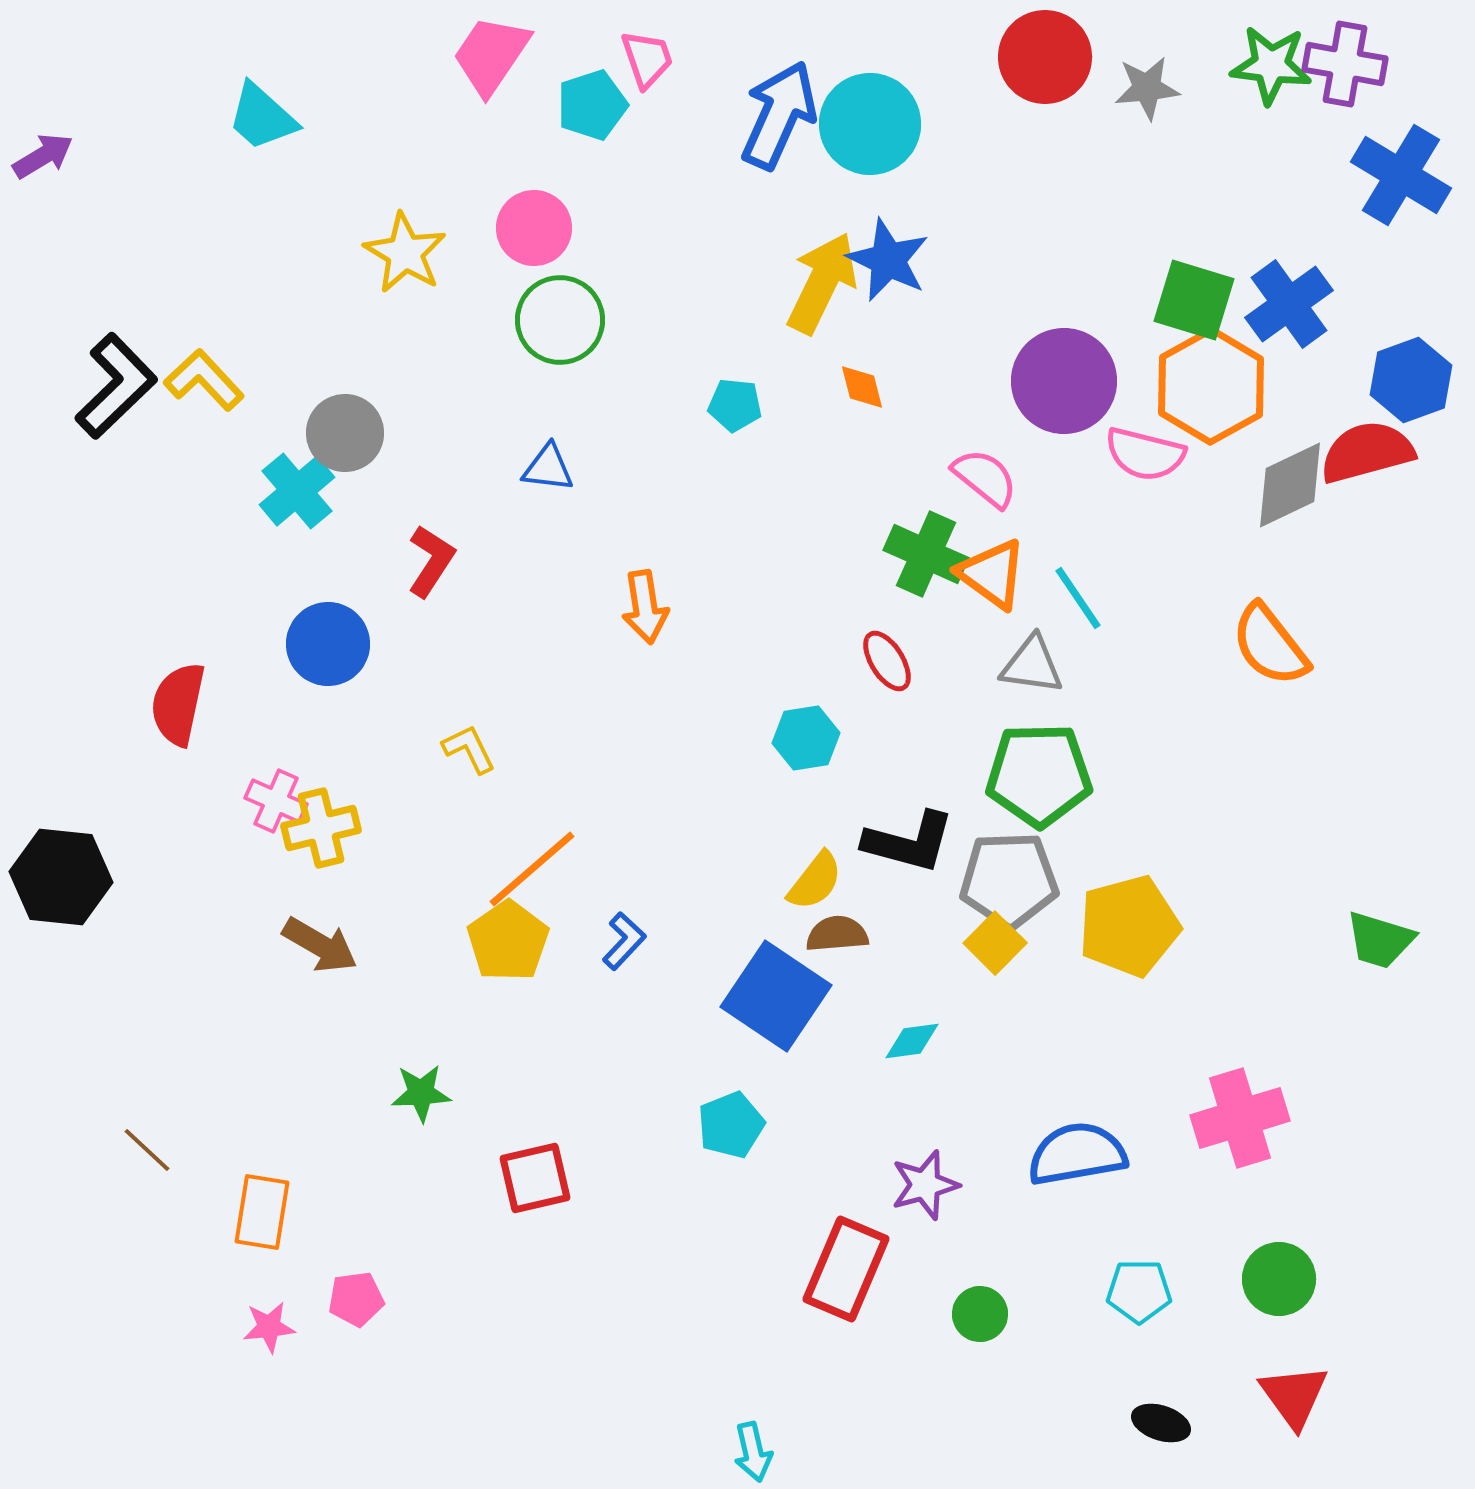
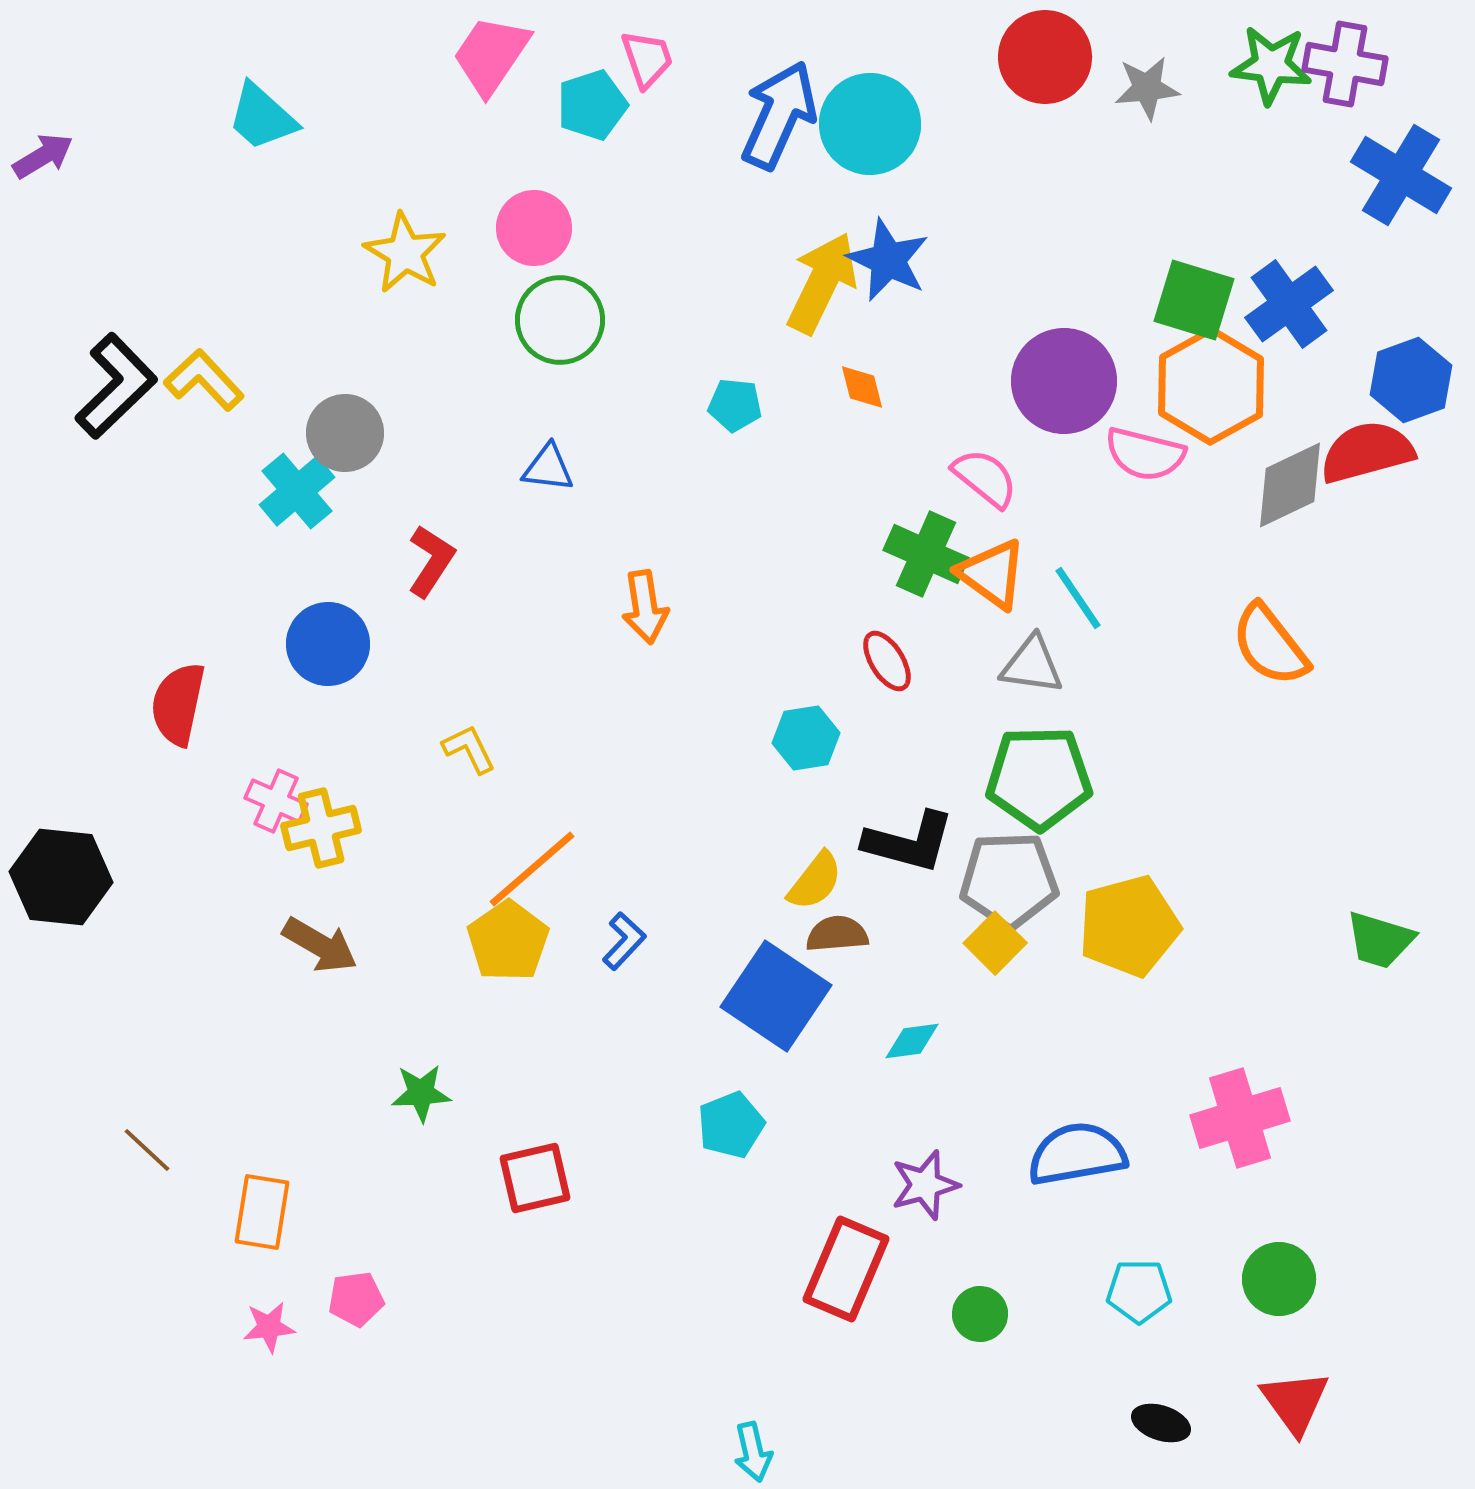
green pentagon at (1039, 775): moved 3 px down
red triangle at (1294, 1396): moved 1 px right, 6 px down
